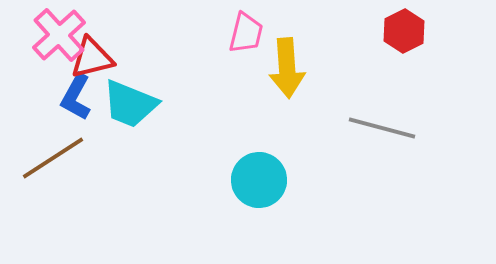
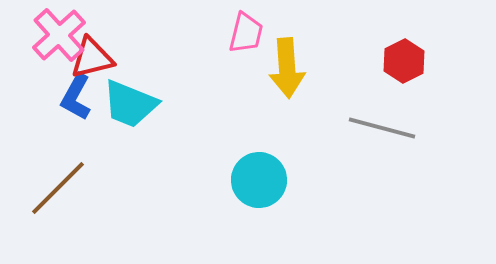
red hexagon: moved 30 px down
brown line: moved 5 px right, 30 px down; rotated 12 degrees counterclockwise
